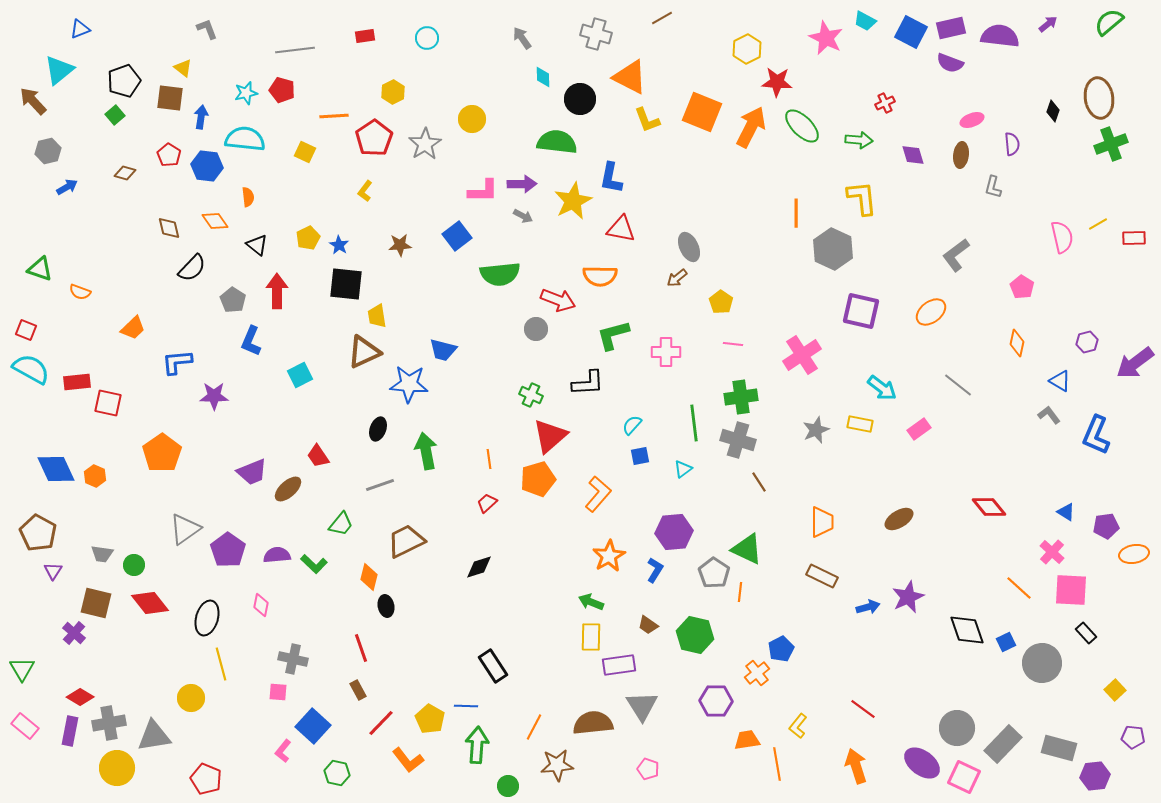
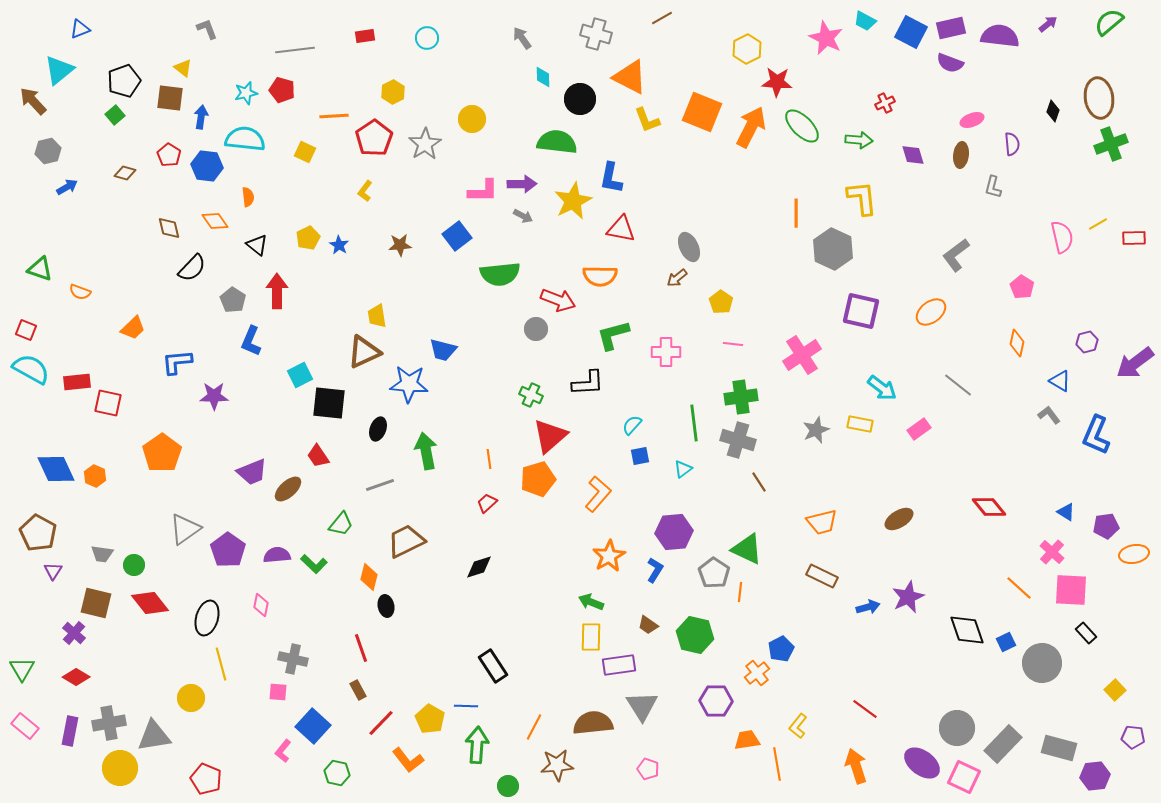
black square at (346, 284): moved 17 px left, 119 px down
orange trapezoid at (822, 522): rotated 76 degrees clockwise
red diamond at (80, 697): moved 4 px left, 20 px up
red line at (863, 709): moved 2 px right
yellow circle at (117, 768): moved 3 px right
